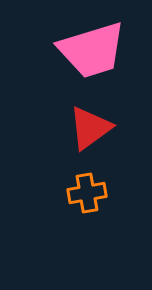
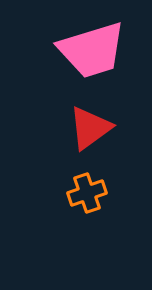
orange cross: rotated 9 degrees counterclockwise
